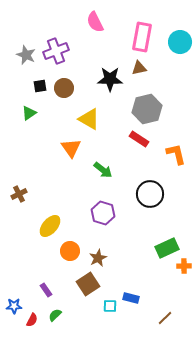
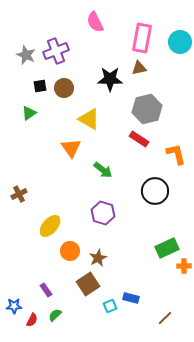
pink rectangle: moved 1 px down
black circle: moved 5 px right, 3 px up
cyan square: rotated 24 degrees counterclockwise
